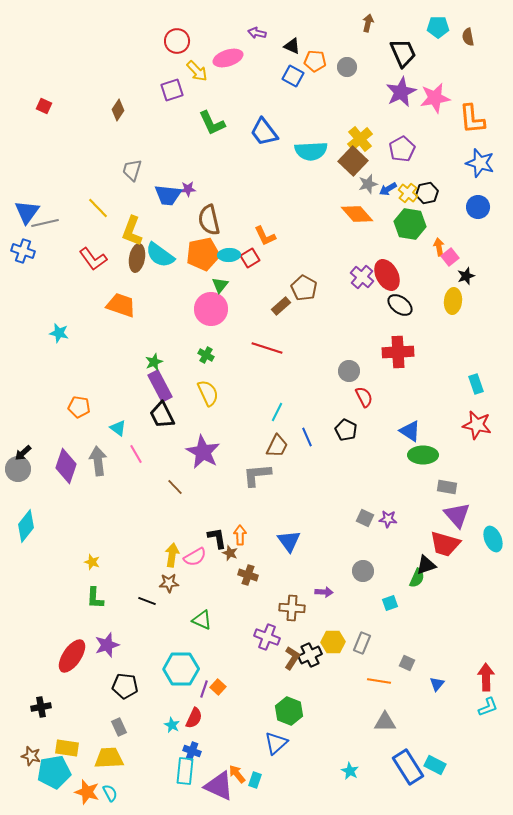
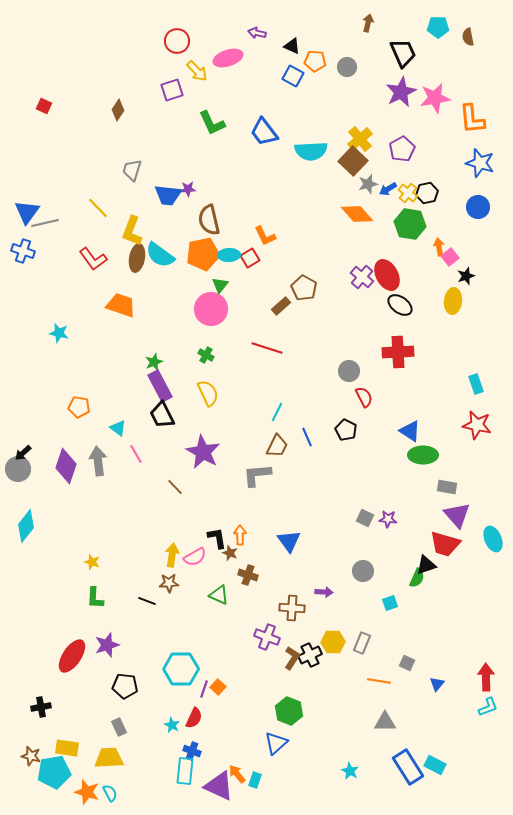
green triangle at (202, 620): moved 17 px right, 25 px up
